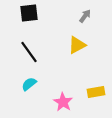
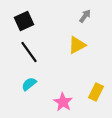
black square: moved 5 px left, 8 px down; rotated 18 degrees counterclockwise
yellow rectangle: rotated 54 degrees counterclockwise
